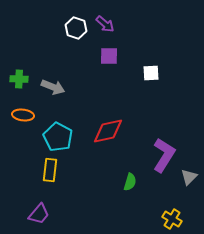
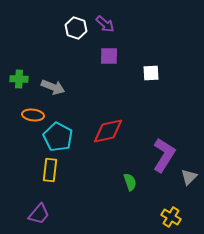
orange ellipse: moved 10 px right
green semicircle: rotated 36 degrees counterclockwise
yellow cross: moved 1 px left, 2 px up
